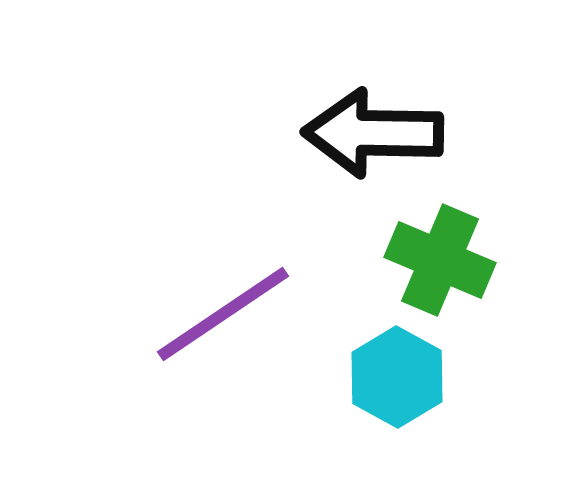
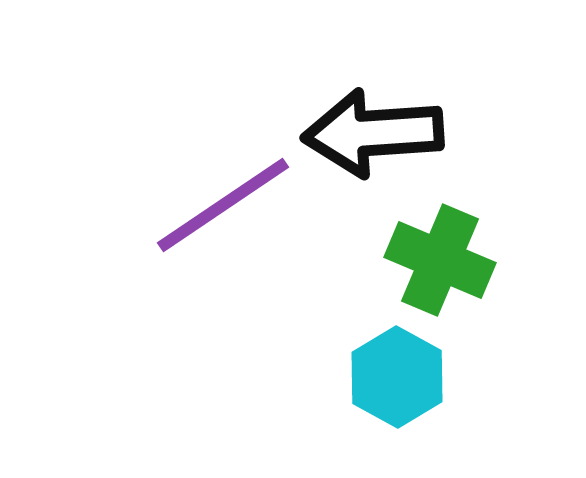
black arrow: rotated 5 degrees counterclockwise
purple line: moved 109 px up
